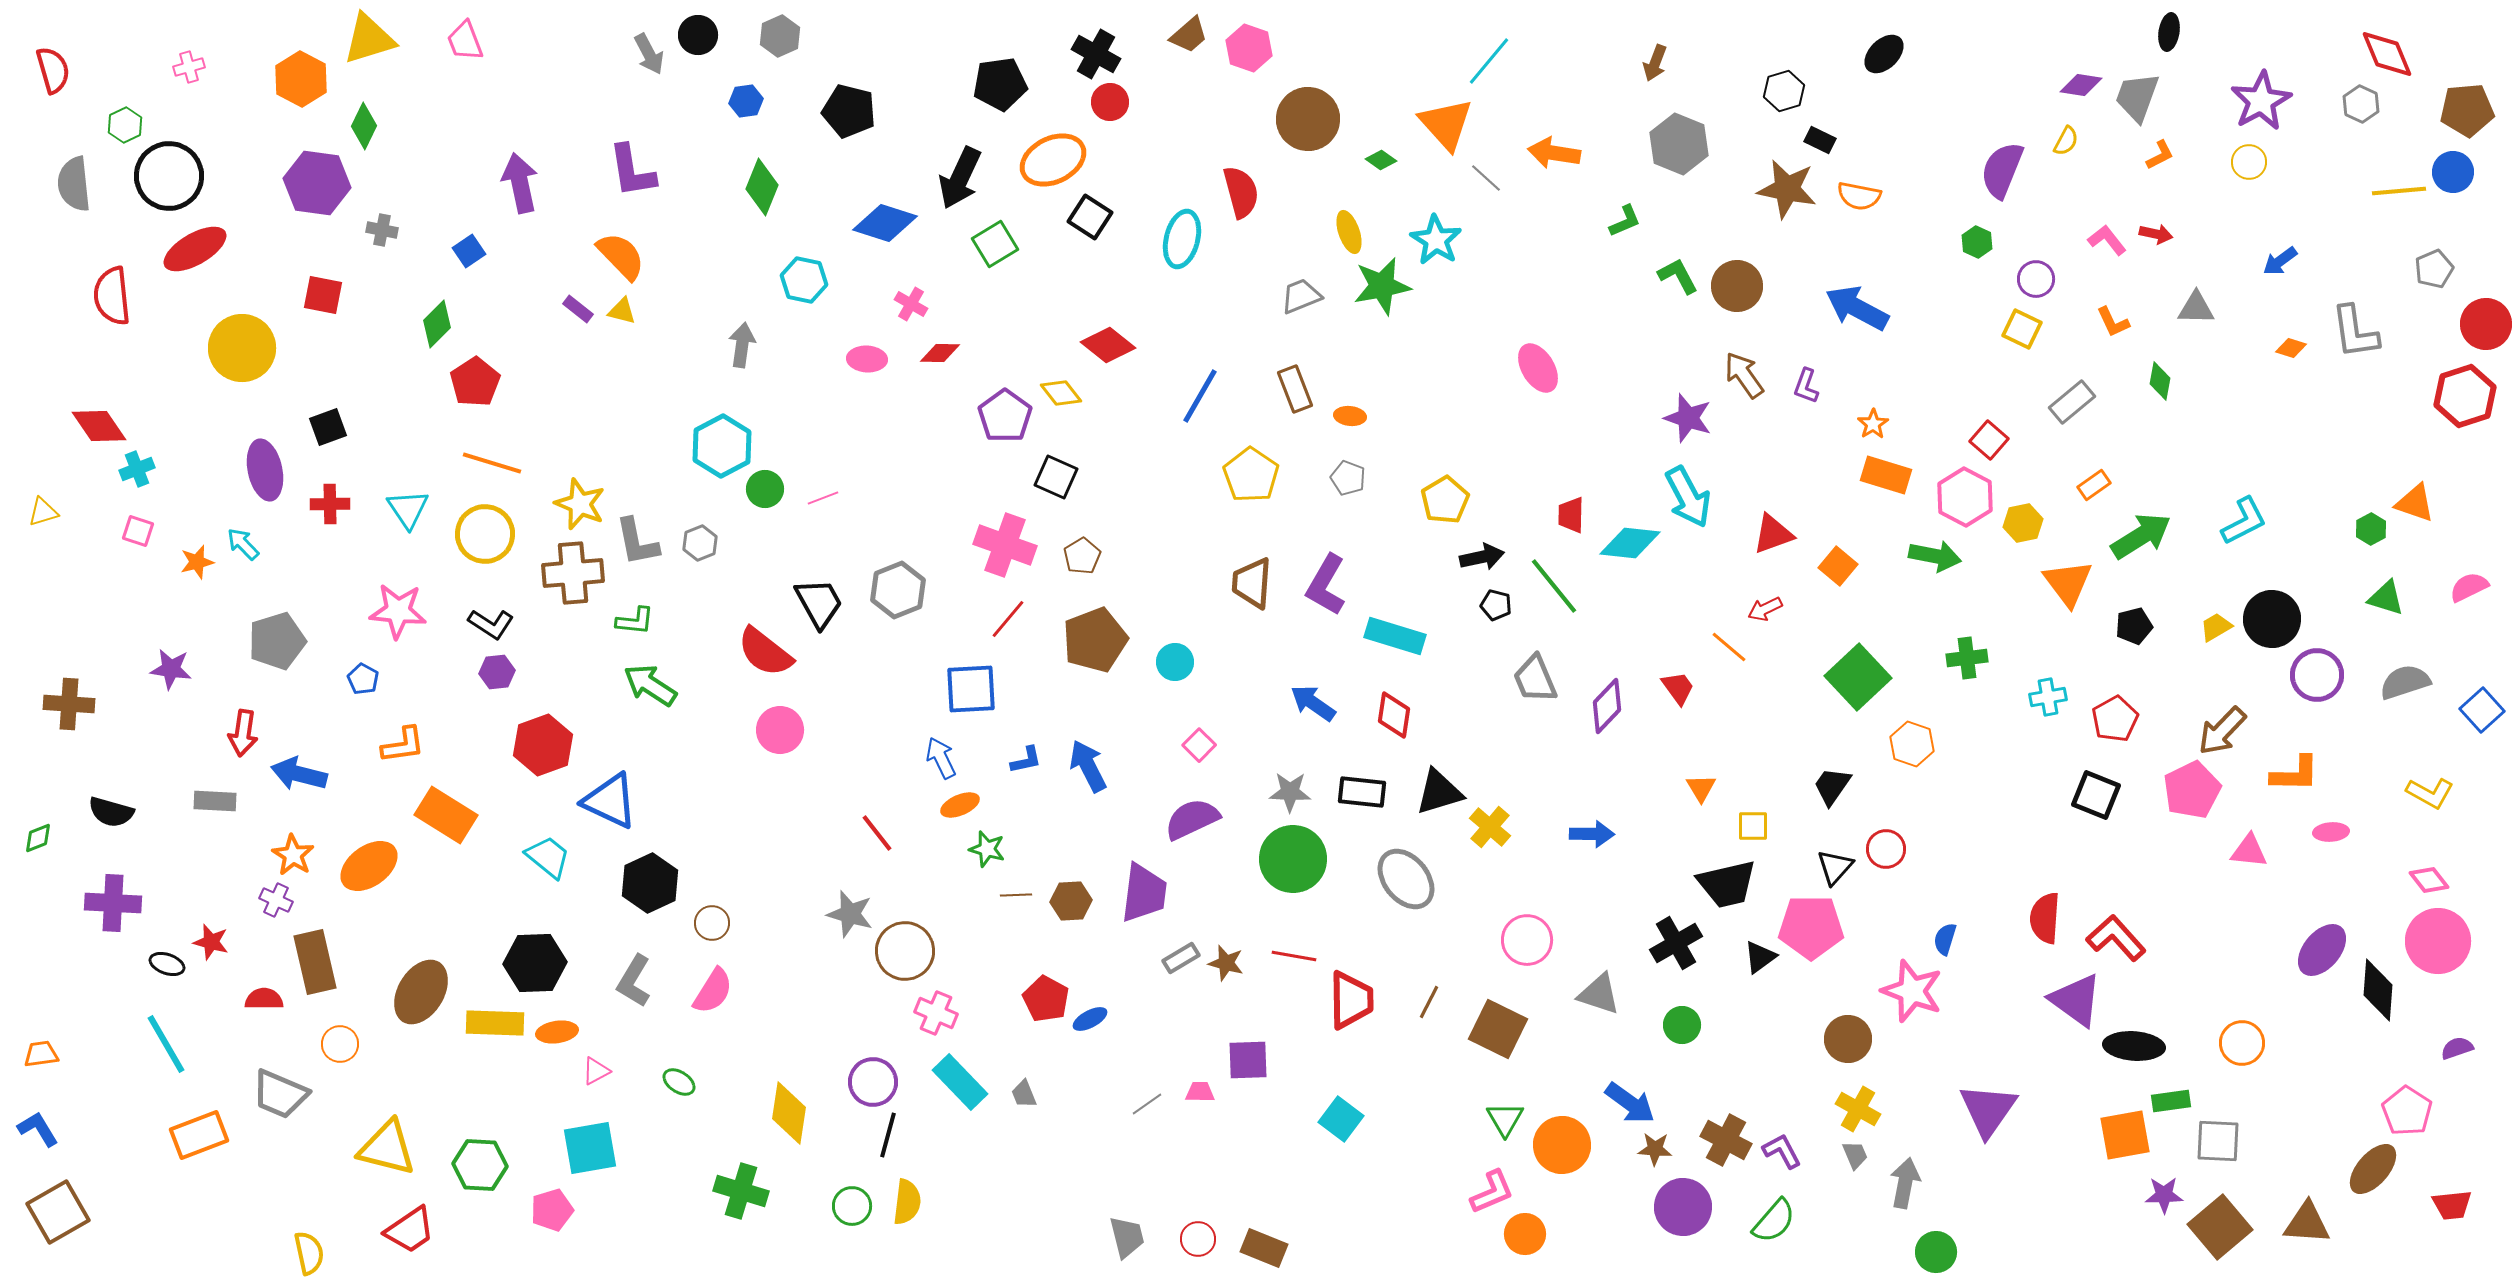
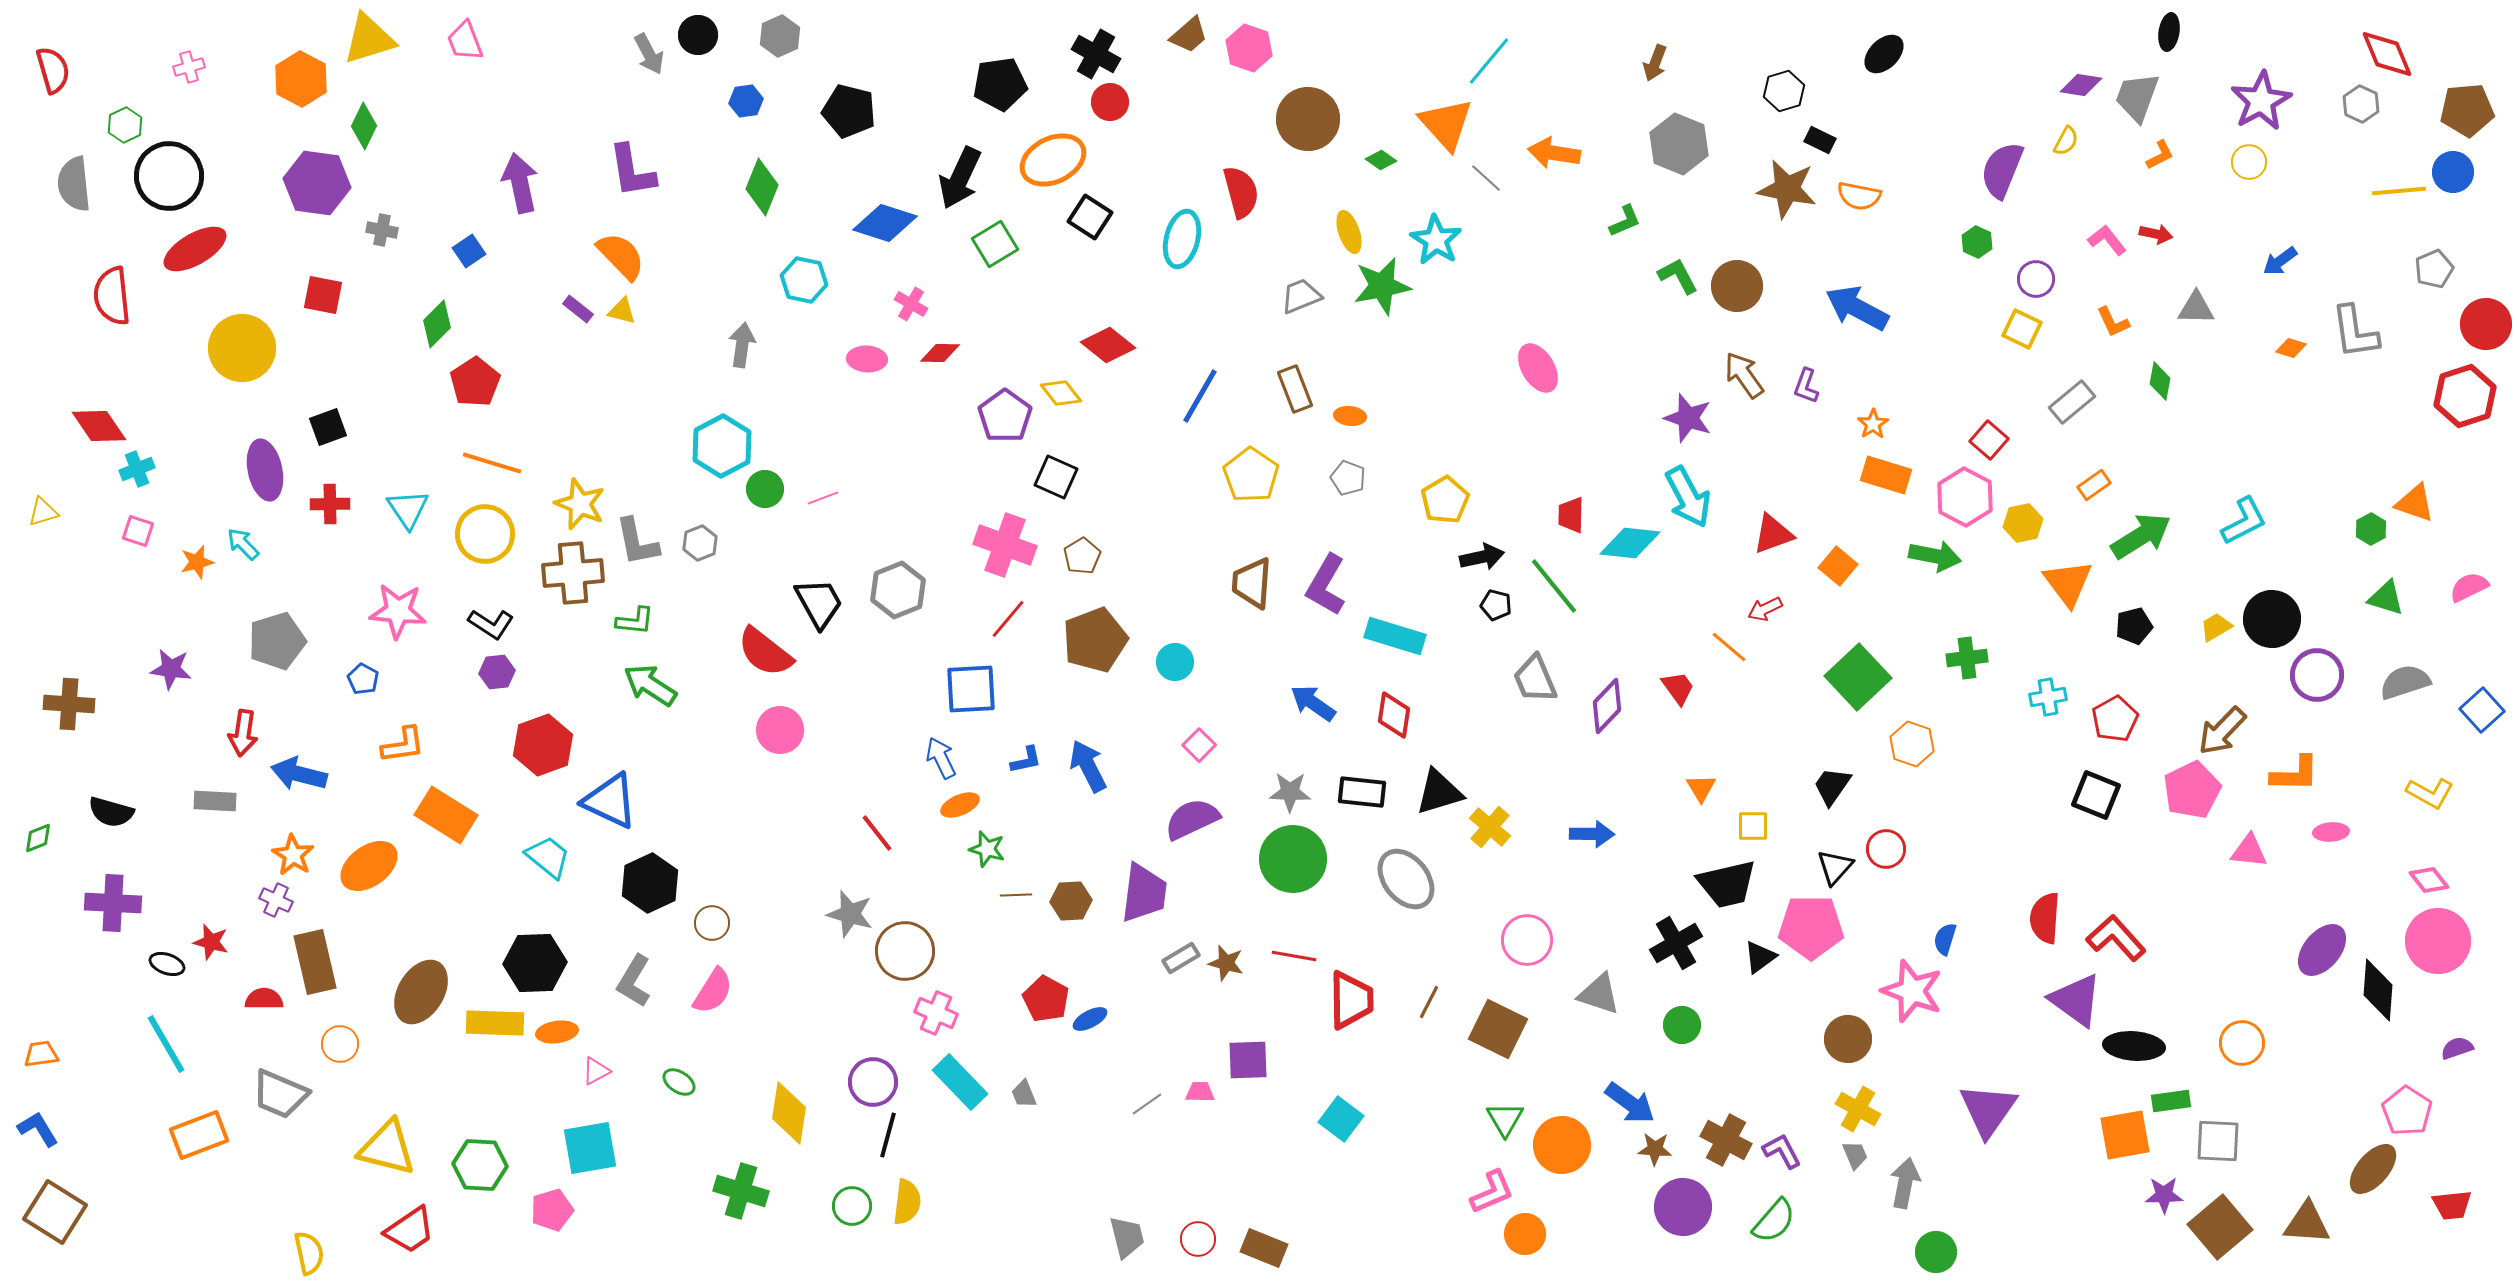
brown square at (58, 1212): moved 3 px left; rotated 28 degrees counterclockwise
